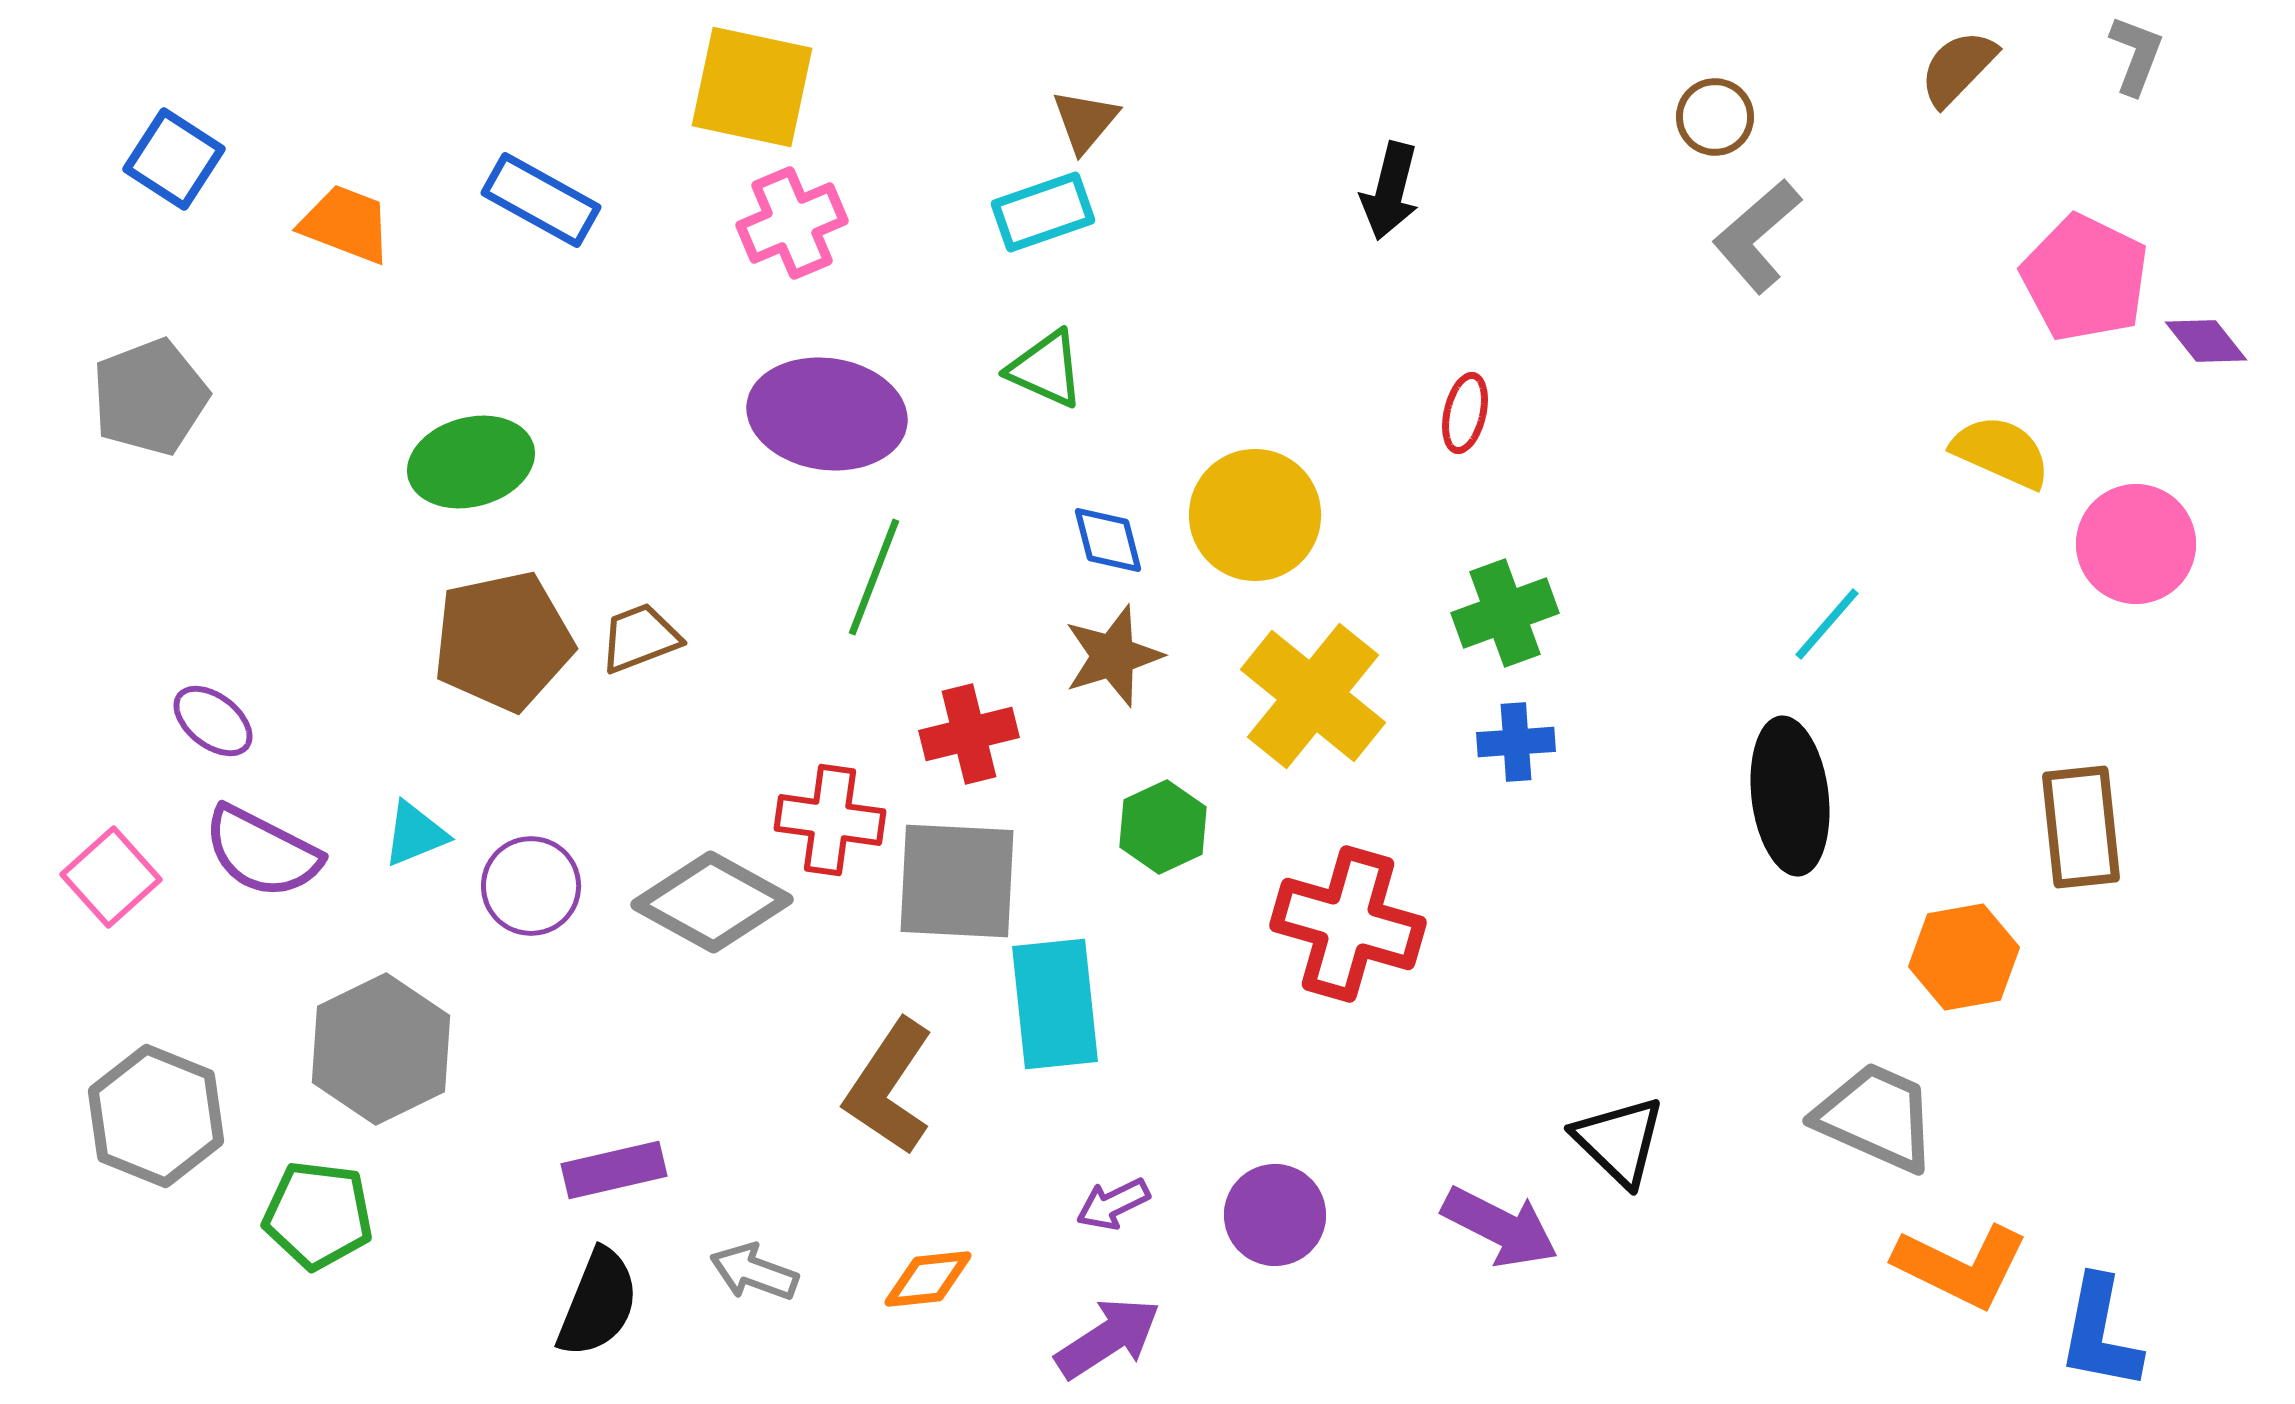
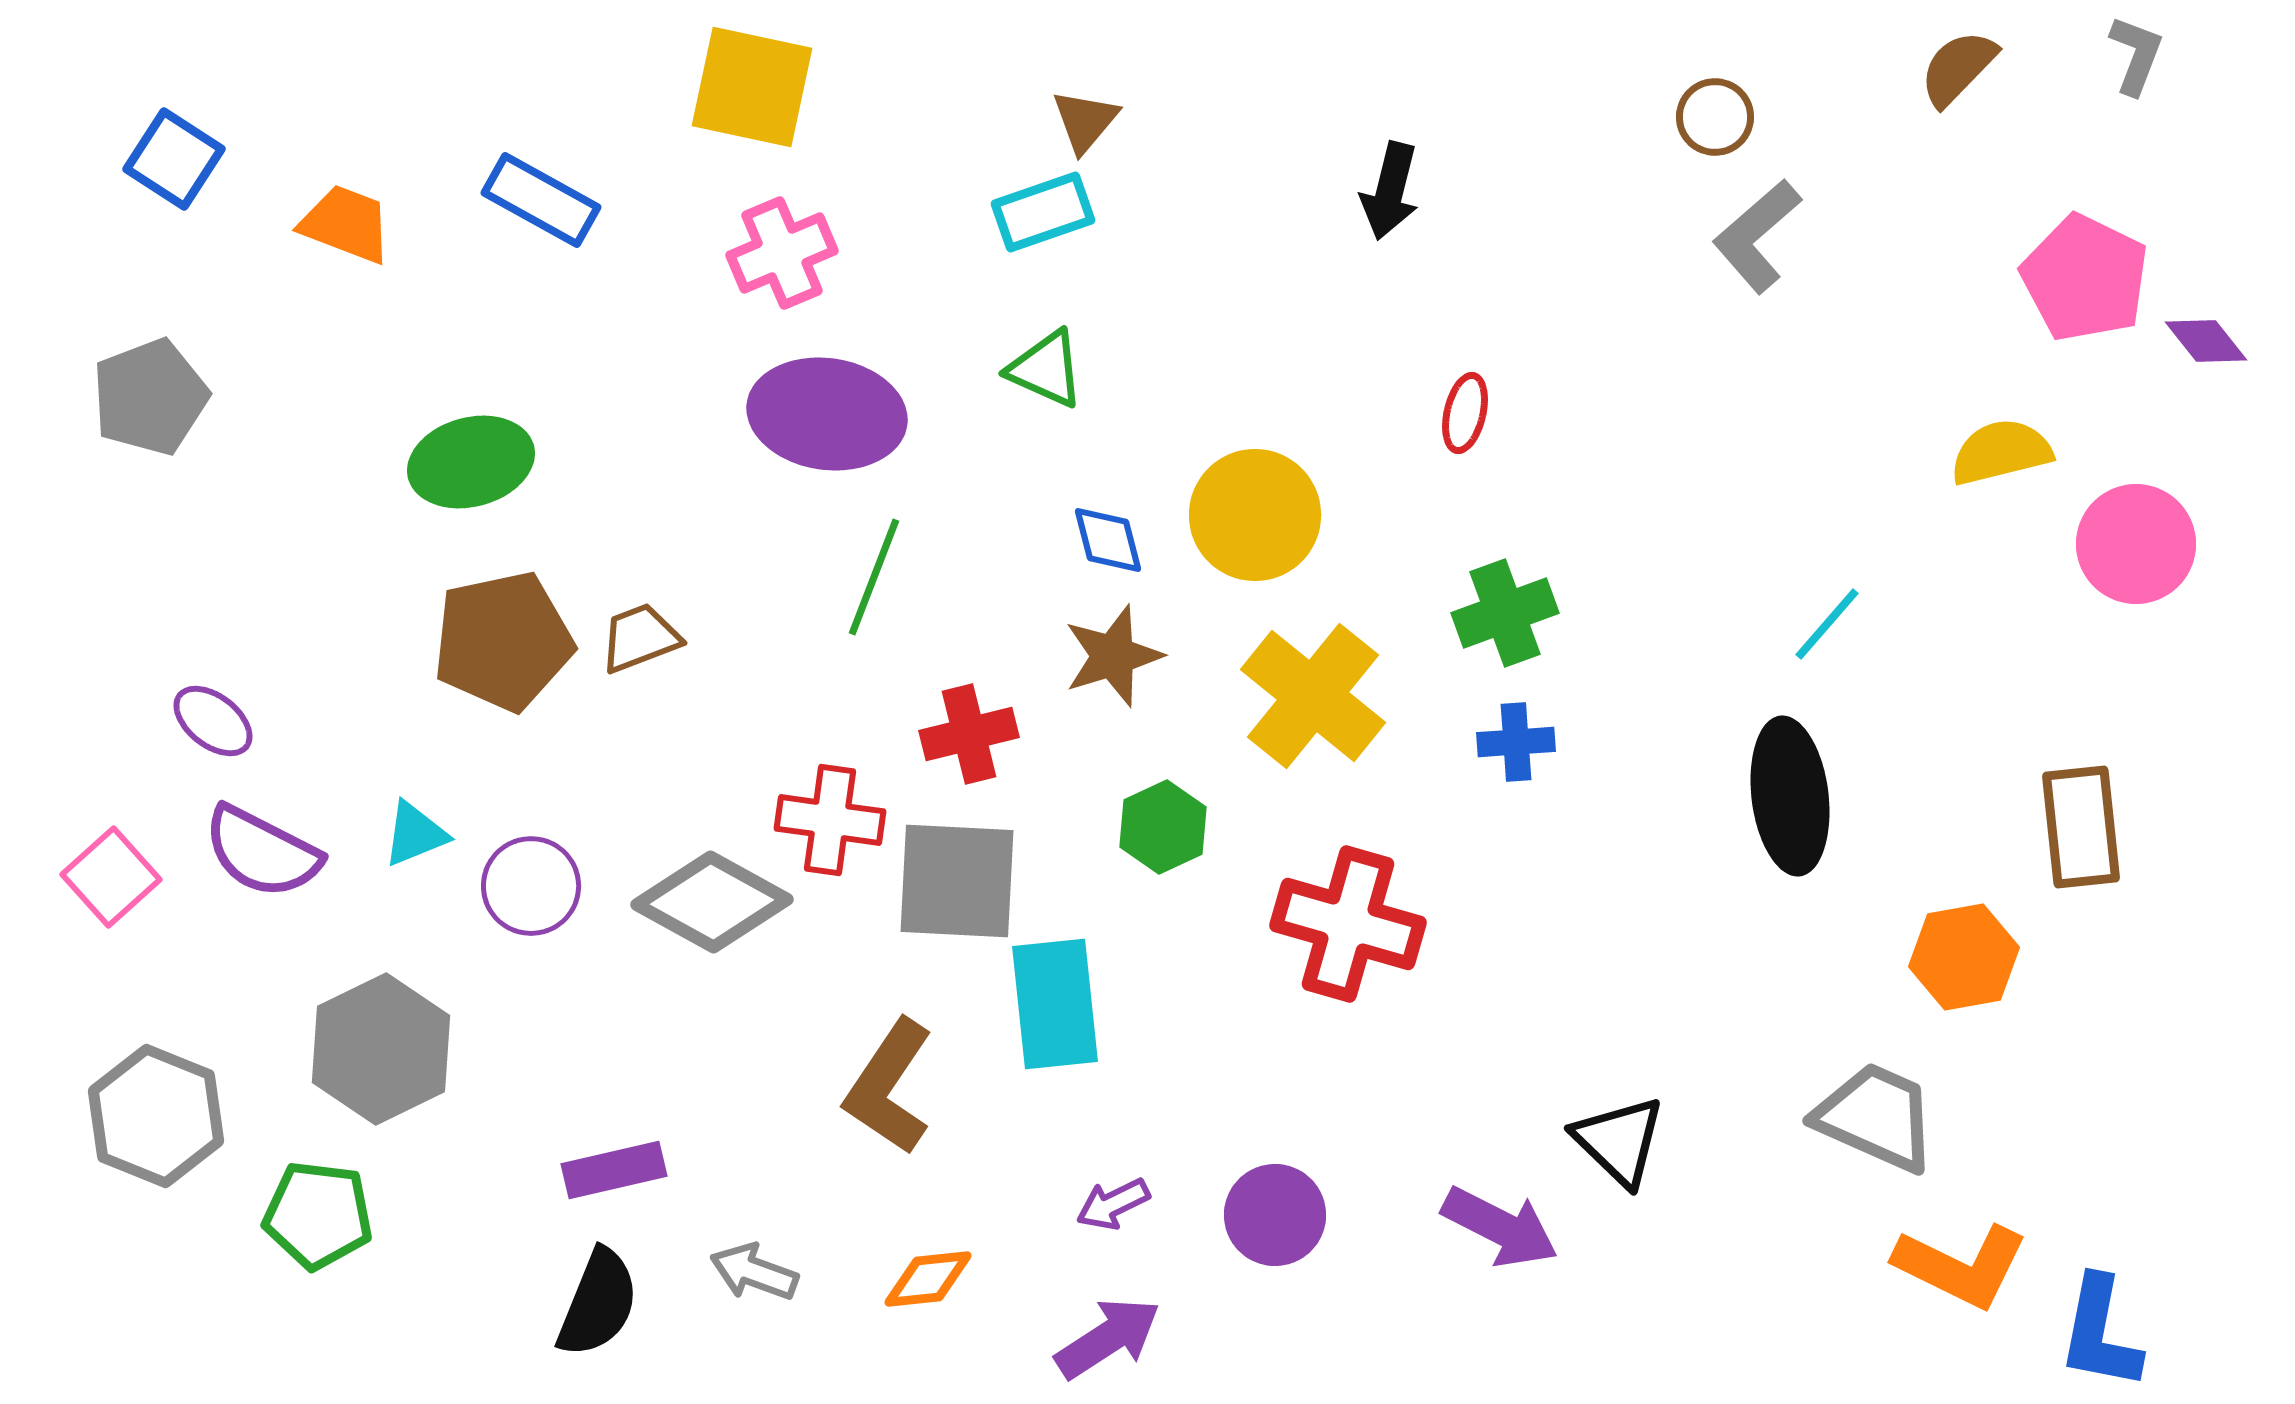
pink cross at (792, 223): moved 10 px left, 30 px down
yellow semicircle at (2001, 452): rotated 38 degrees counterclockwise
